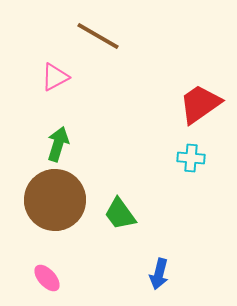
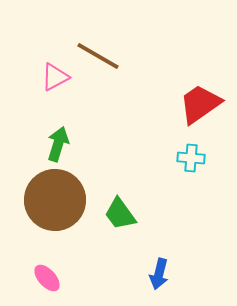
brown line: moved 20 px down
